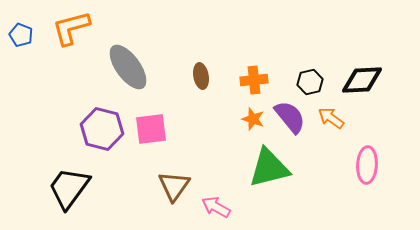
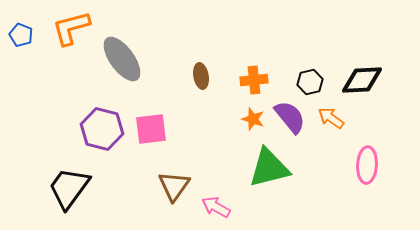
gray ellipse: moved 6 px left, 8 px up
